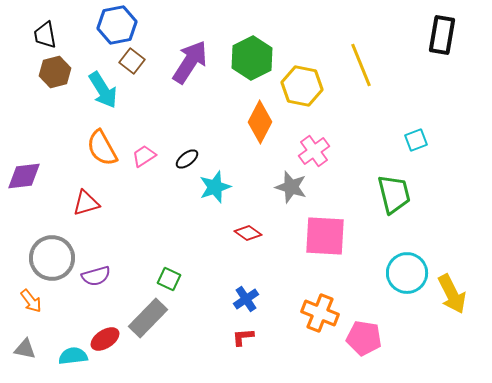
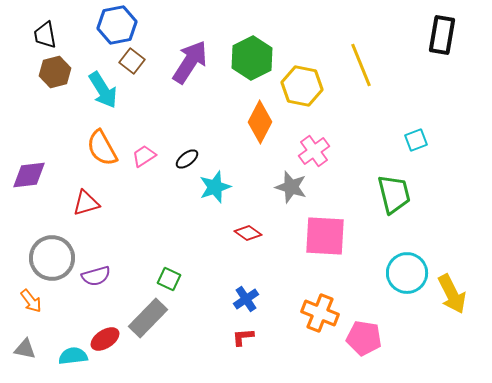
purple diamond: moved 5 px right, 1 px up
